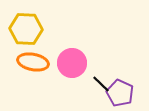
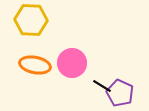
yellow hexagon: moved 5 px right, 9 px up
orange ellipse: moved 2 px right, 3 px down
black line: moved 1 px right, 2 px down; rotated 12 degrees counterclockwise
